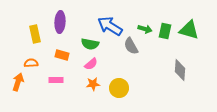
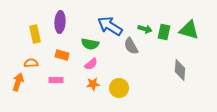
green rectangle: moved 1 px left, 1 px down
